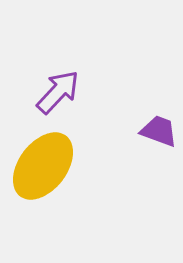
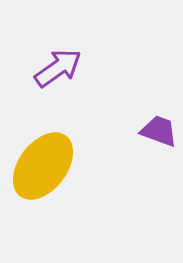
purple arrow: moved 24 px up; rotated 12 degrees clockwise
